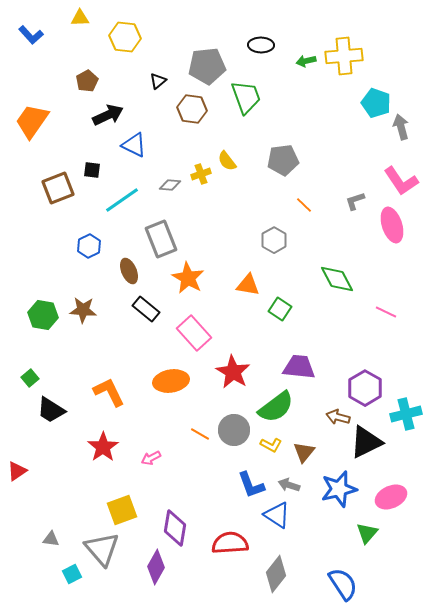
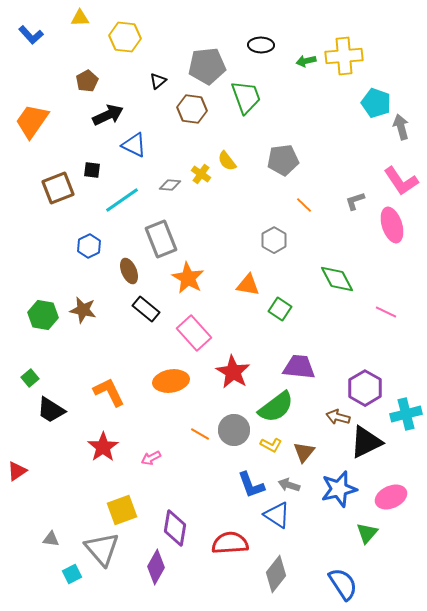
yellow cross at (201, 174): rotated 36 degrees counterclockwise
brown star at (83, 310): rotated 8 degrees clockwise
